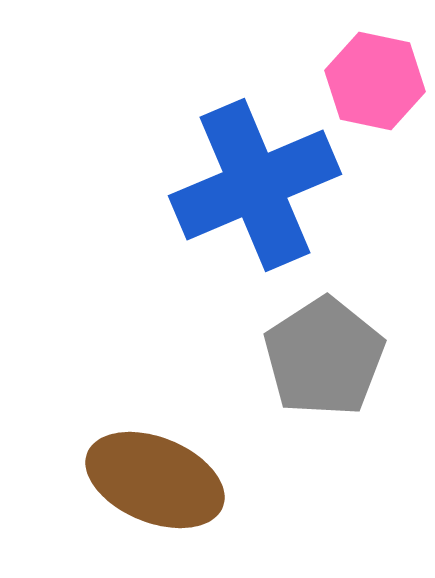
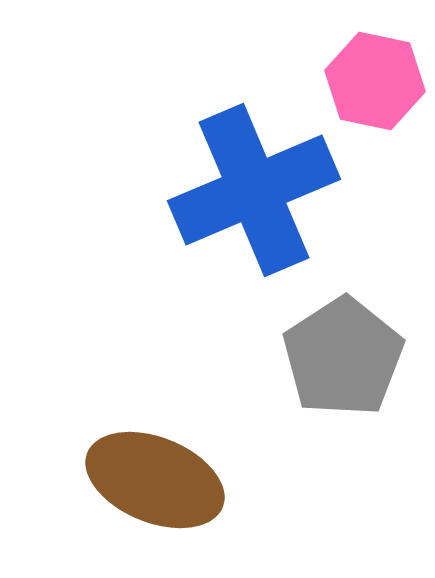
blue cross: moved 1 px left, 5 px down
gray pentagon: moved 19 px right
